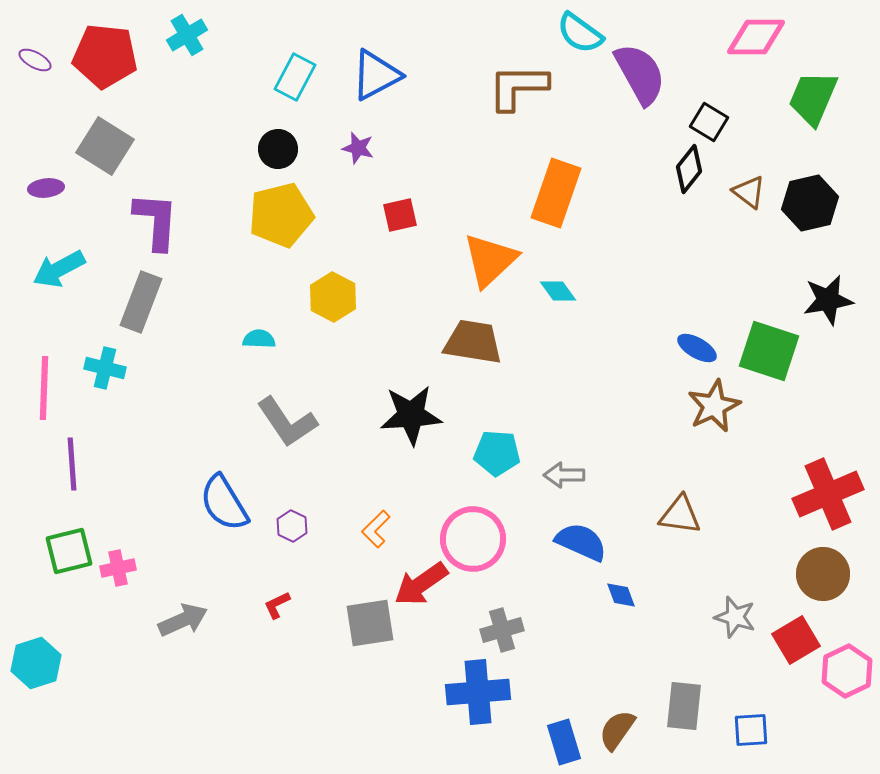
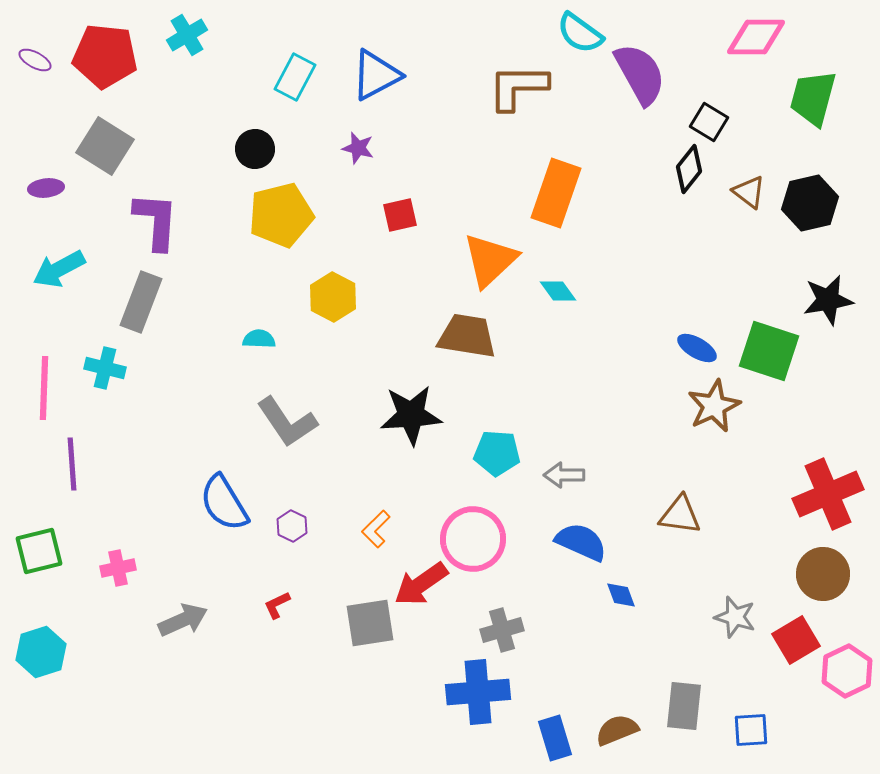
green trapezoid at (813, 98): rotated 8 degrees counterclockwise
black circle at (278, 149): moved 23 px left
brown trapezoid at (473, 342): moved 6 px left, 6 px up
green square at (69, 551): moved 30 px left
cyan hexagon at (36, 663): moved 5 px right, 11 px up
brown semicircle at (617, 730): rotated 33 degrees clockwise
blue rectangle at (564, 742): moved 9 px left, 4 px up
